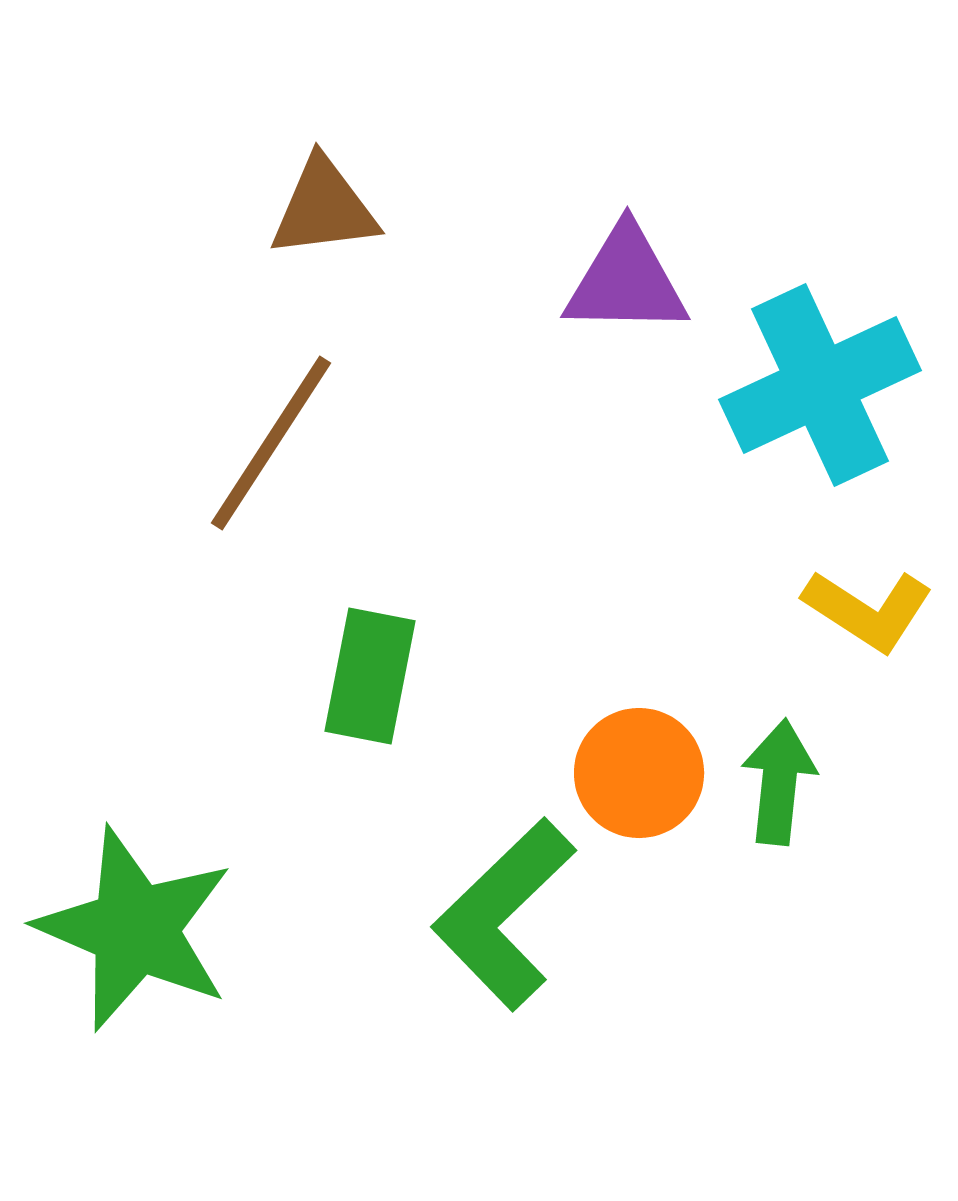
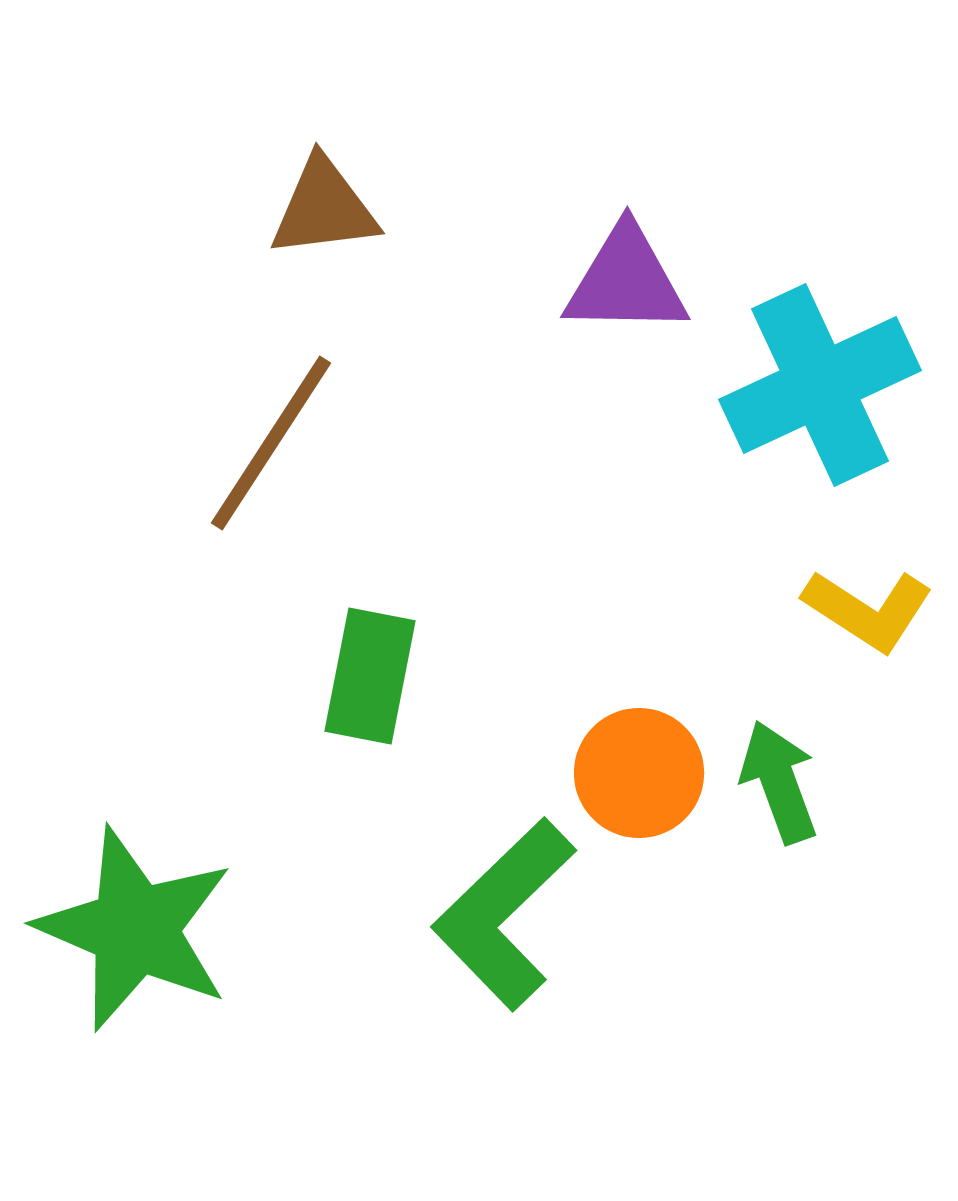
green arrow: rotated 26 degrees counterclockwise
